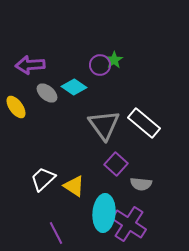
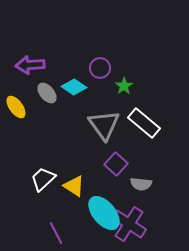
green star: moved 10 px right, 26 px down
purple circle: moved 3 px down
gray ellipse: rotated 10 degrees clockwise
cyan ellipse: rotated 45 degrees counterclockwise
